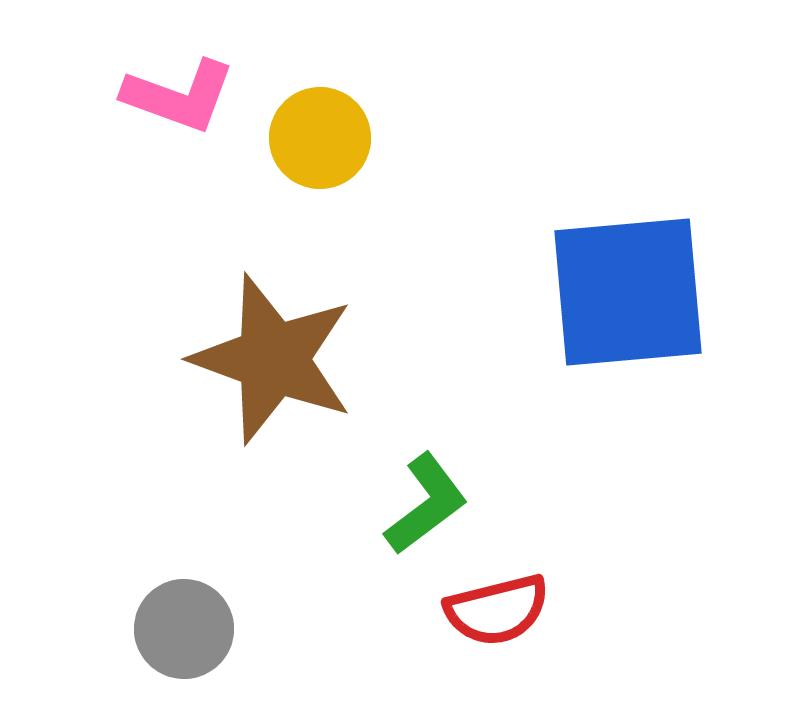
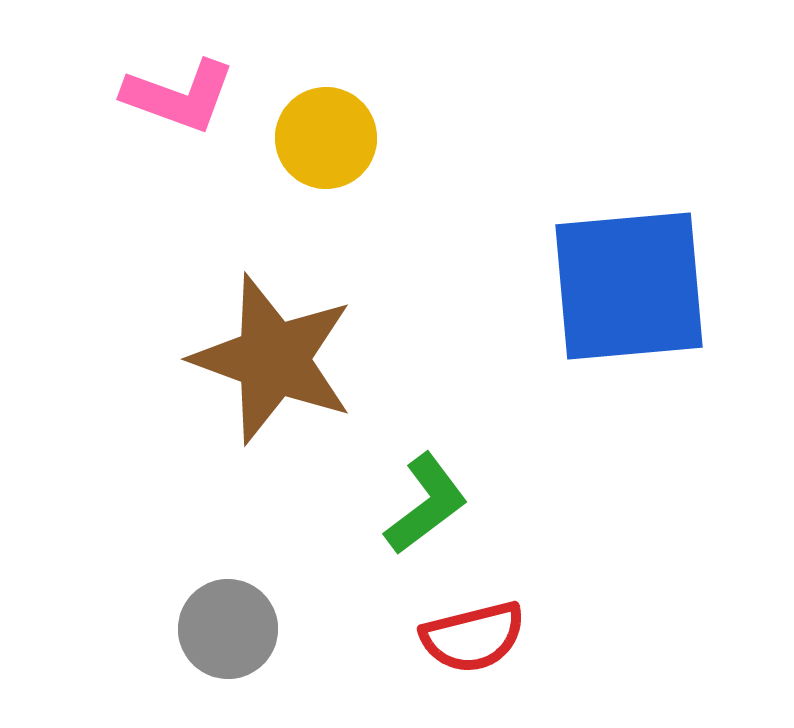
yellow circle: moved 6 px right
blue square: moved 1 px right, 6 px up
red semicircle: moved 24 px left, 27 px down
gray circle: moved 44 px right
